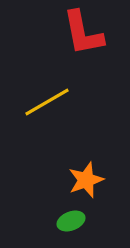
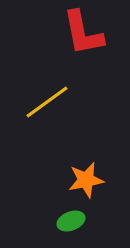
yellow line: rotated 6 degrees counterclockwise
orange star: rotated 9 degrees clockwise
